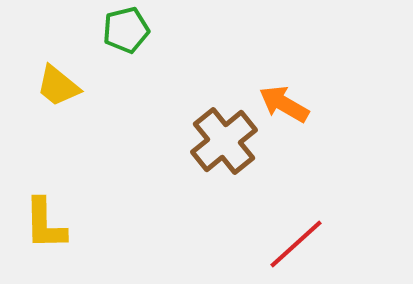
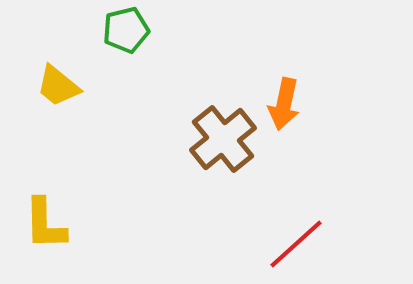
orange arrow: rotated 108 degrees counterclockwise
brown cross: moved 1 px left, 2 px up
